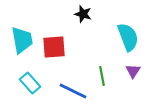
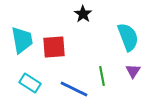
black star: rotated 18 degrees clockwise
cyan rectangle: rotated 15 degrees counterclockwise
blue line: moved 1 px right, 2 px up
